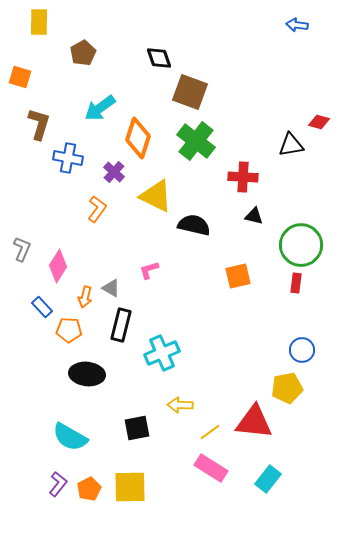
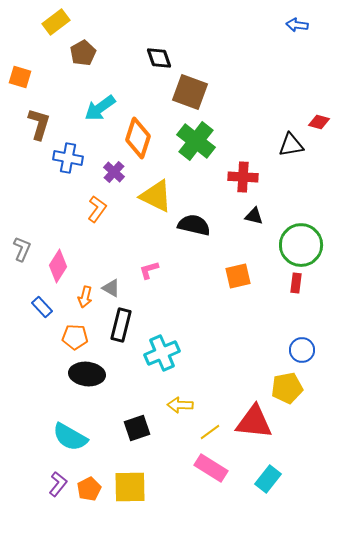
yellow rectangle at (39, 22): moved 17 px right; rotated 52 degrees clockwise
orange pentagon at (69, 330): moved 6 px right, 7 px down
black square at (137, 428): rotated 8 degrees counterclockwise
